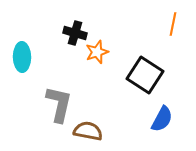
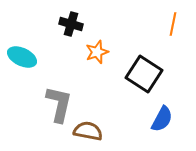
black cross: moved 4 px left, 9 px up
cyan ellipse: rotated 64 degrees counterclockwise
black square: moved 1 px left, 1 px up
